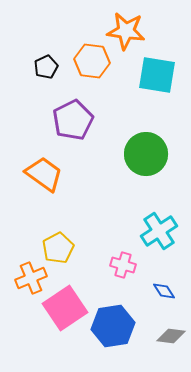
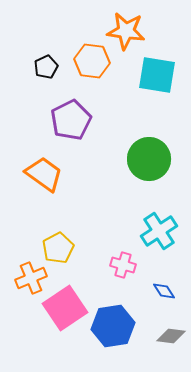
purple pentagon: moved 2 px left
green circle: moved 3 px right, 5 px down
